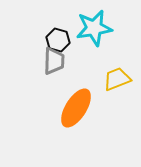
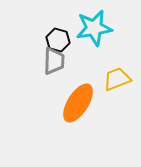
orange ellipse: moved 2 px right, 5 px up
